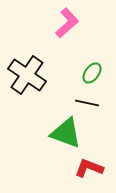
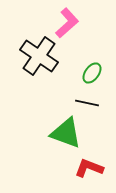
black cross: moved 12 px right, 19 px up
